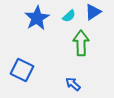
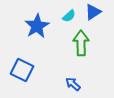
blue star: moved 8 px down
